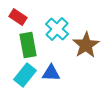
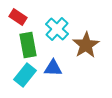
blue triangle: moved 2 px right, 5 px up
